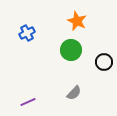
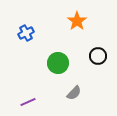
orange star: rotated 12 degrees clockwise
blue cross: moved 1 px left
green circle: moved 13 px left, 13 px down
black circle: moved 6 px left, 6 px up
